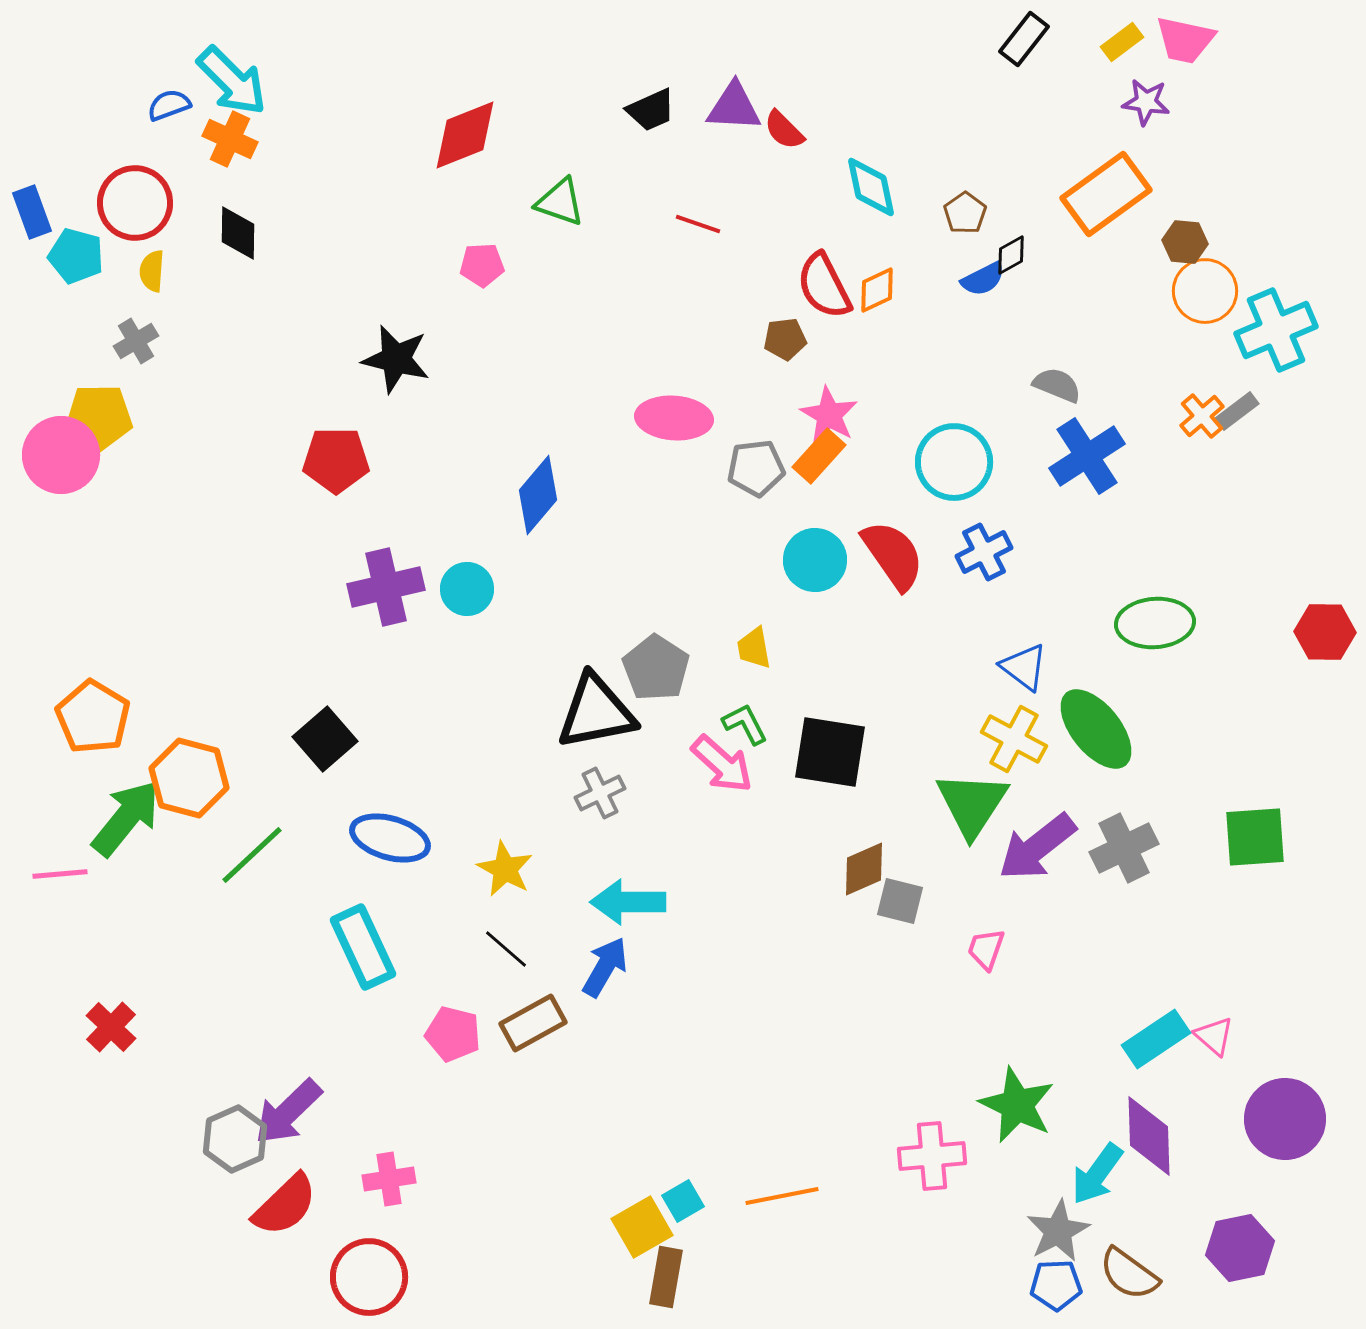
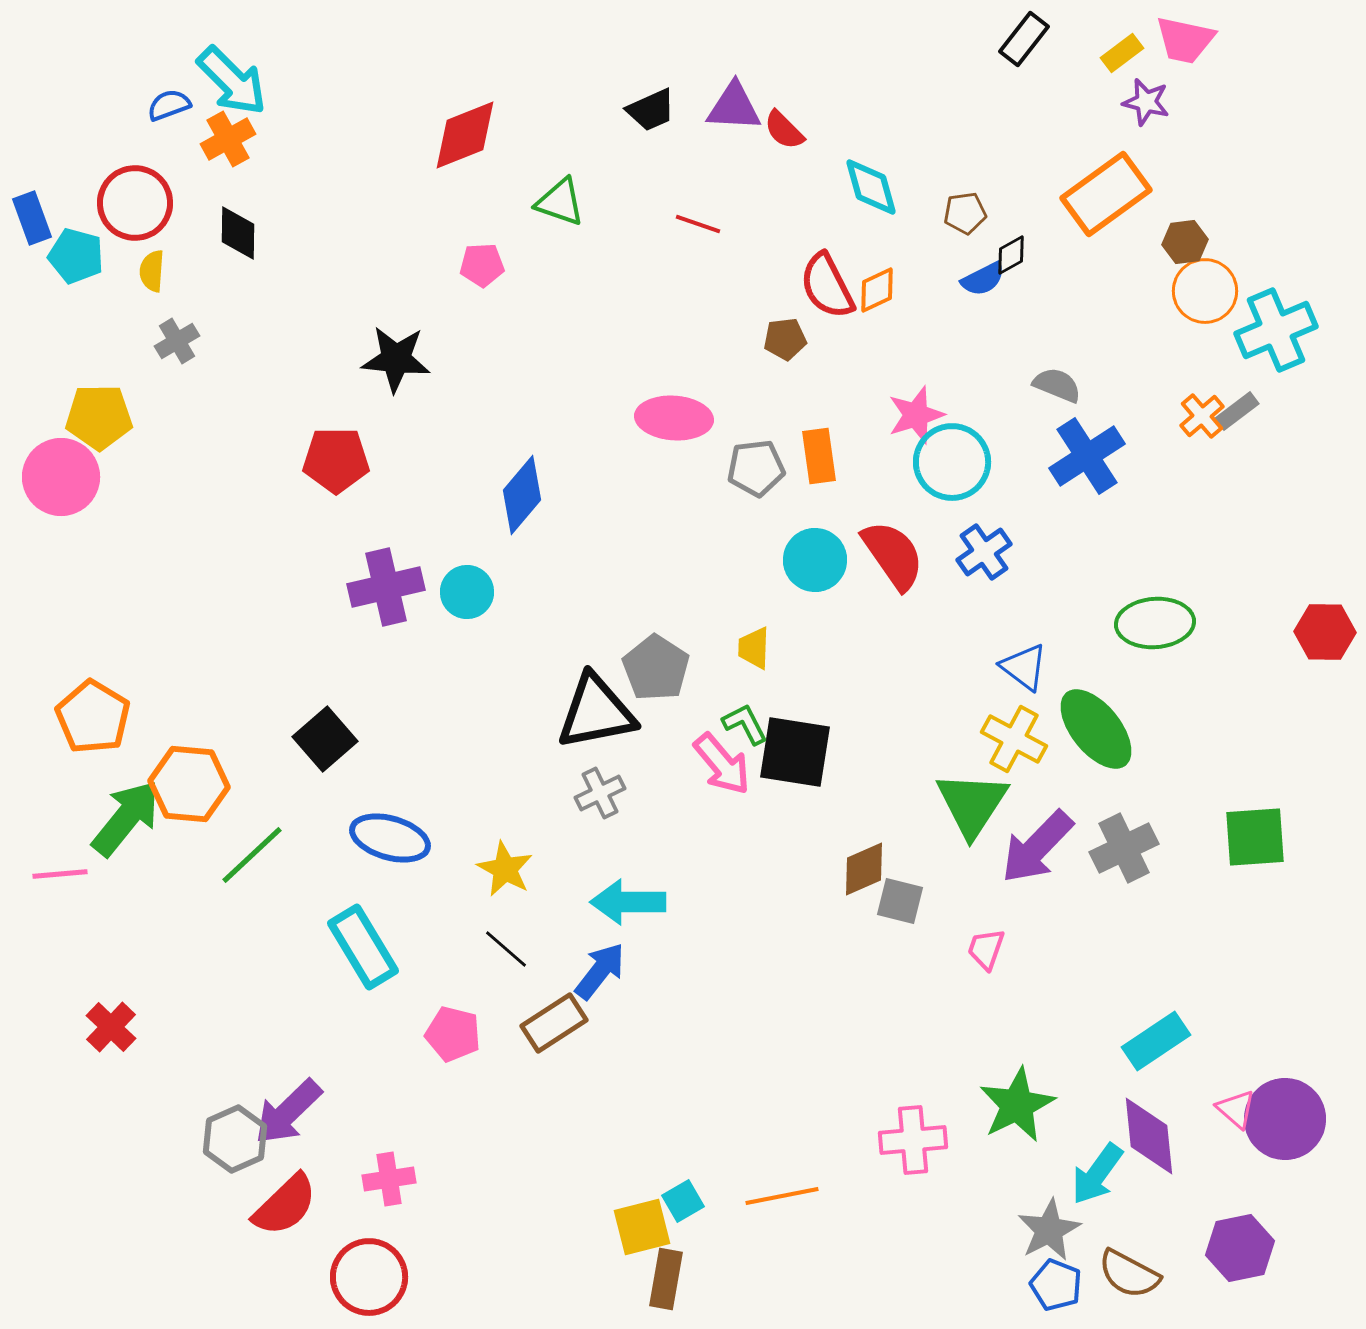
yellow rectangle at (1122, 42): moved 11 px down
purple star at (1146, 102): rotated 6 degrees clockwise
orange cross at (230, 139): moved 2 px left; rotated 36 degrees clockwise
cyan diamond at (871, 187): rotated 4 degrees counterclockwise
blue rectangle at (32, 212): moved 6 px down
brown pentagon at (965, 213): rotated 27 degrees clockwise
brown hexagon at (1185, 242): rotated 12 degrees counterclockwise
red semicircle at (824, 286): moved 3 px right
gray cross at (136, 341): moved 41 px right
black star at (396, 359): rotated 8 degrees counterclockwise
pink star at (829, 415): moved 87 px right; rotated 24 degrees clockwise
pink circle at (61, 455): moved 22 px down
orange rectangle at (819, 456): rotated 50 degrees counterclockwise
cyan circle at (954, 462): moved 2 px left
blue diamond at (538, 495): moved 16 px left
blue cross at (984, 552): rotated 8 degrees counterclockwise
cyan circle at (467, 589): moved 3 px down
yellow trapezoid at (754, 648): rotated 12 degrees clockwise
black square at (830, 752): moved 35 px left
pink arrow at (722, 764): rotated 8 degrees clockwise
orange hexagon at (189, 778): moved 6 px down; rotated 10 degrees counterclockwise
purple arrow at (1037, 847): rotated 8 degrees counterclockwise
cyan rectangle at (363, 947): rotated 6 degrees counterclockwise
blue arrow at (605, 967): moved 5 px left, 4 px down; rotated 8 degrees clockwise
brown rectangle at (533, 1023): moved 21 px right; rotated 4 degrees counterclockwise
pink triangle at (1214, 1036): moved 22 px right, 73 px down
cyan rectangle at (1156, 1039): moved 2 px down
green star at (1017, 1105): rotated 20 degrees clockwise
purple diamond at (1149, 1136): rotated 4 degrees counterclockwise
pink cross at (932, 1156): moved 19 px left, 16 px up
yellow square at (642, 1227): rotated 16 degrees clockwise
gray star at (1058, 1231): moved 9 px left, 1 px up
brown semicircle at (1129, 1274): rotated 8 degrees counterclockwise
brown rectangle at (666, 1277): moved 2 px down
blue pentagon at (1056, 1285): rotated 24 degrees clockwise
